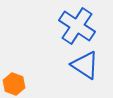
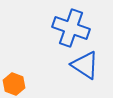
blue cross: moved 6 px left, 2 px down; rotated 15 degrees counterclockwise
